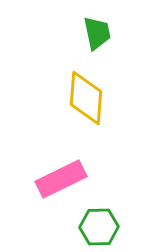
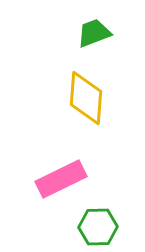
green trapezoid: moved 3 px left; rotated 99 degrees counterclockwise
green hexagon: moved 1 px left
